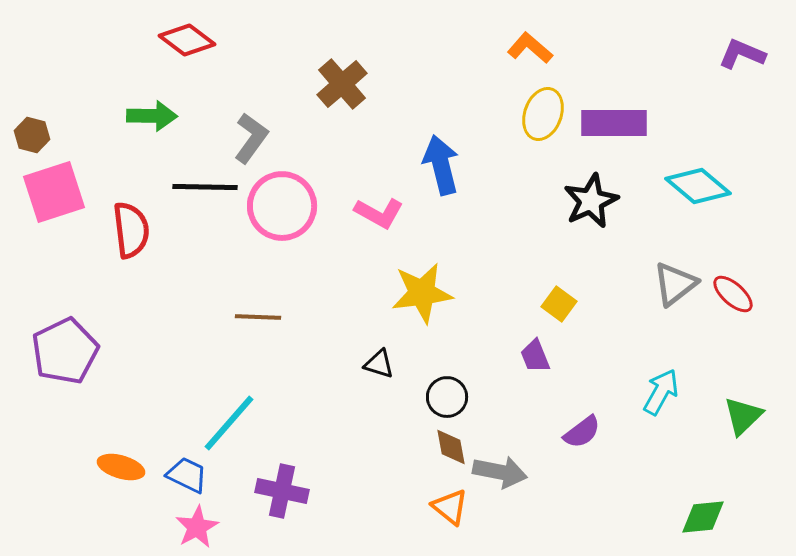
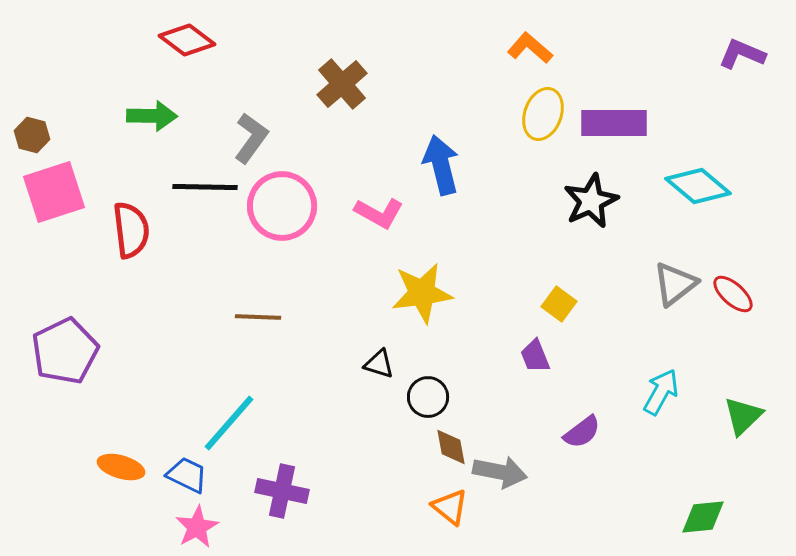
black circle: moved 19 px left
